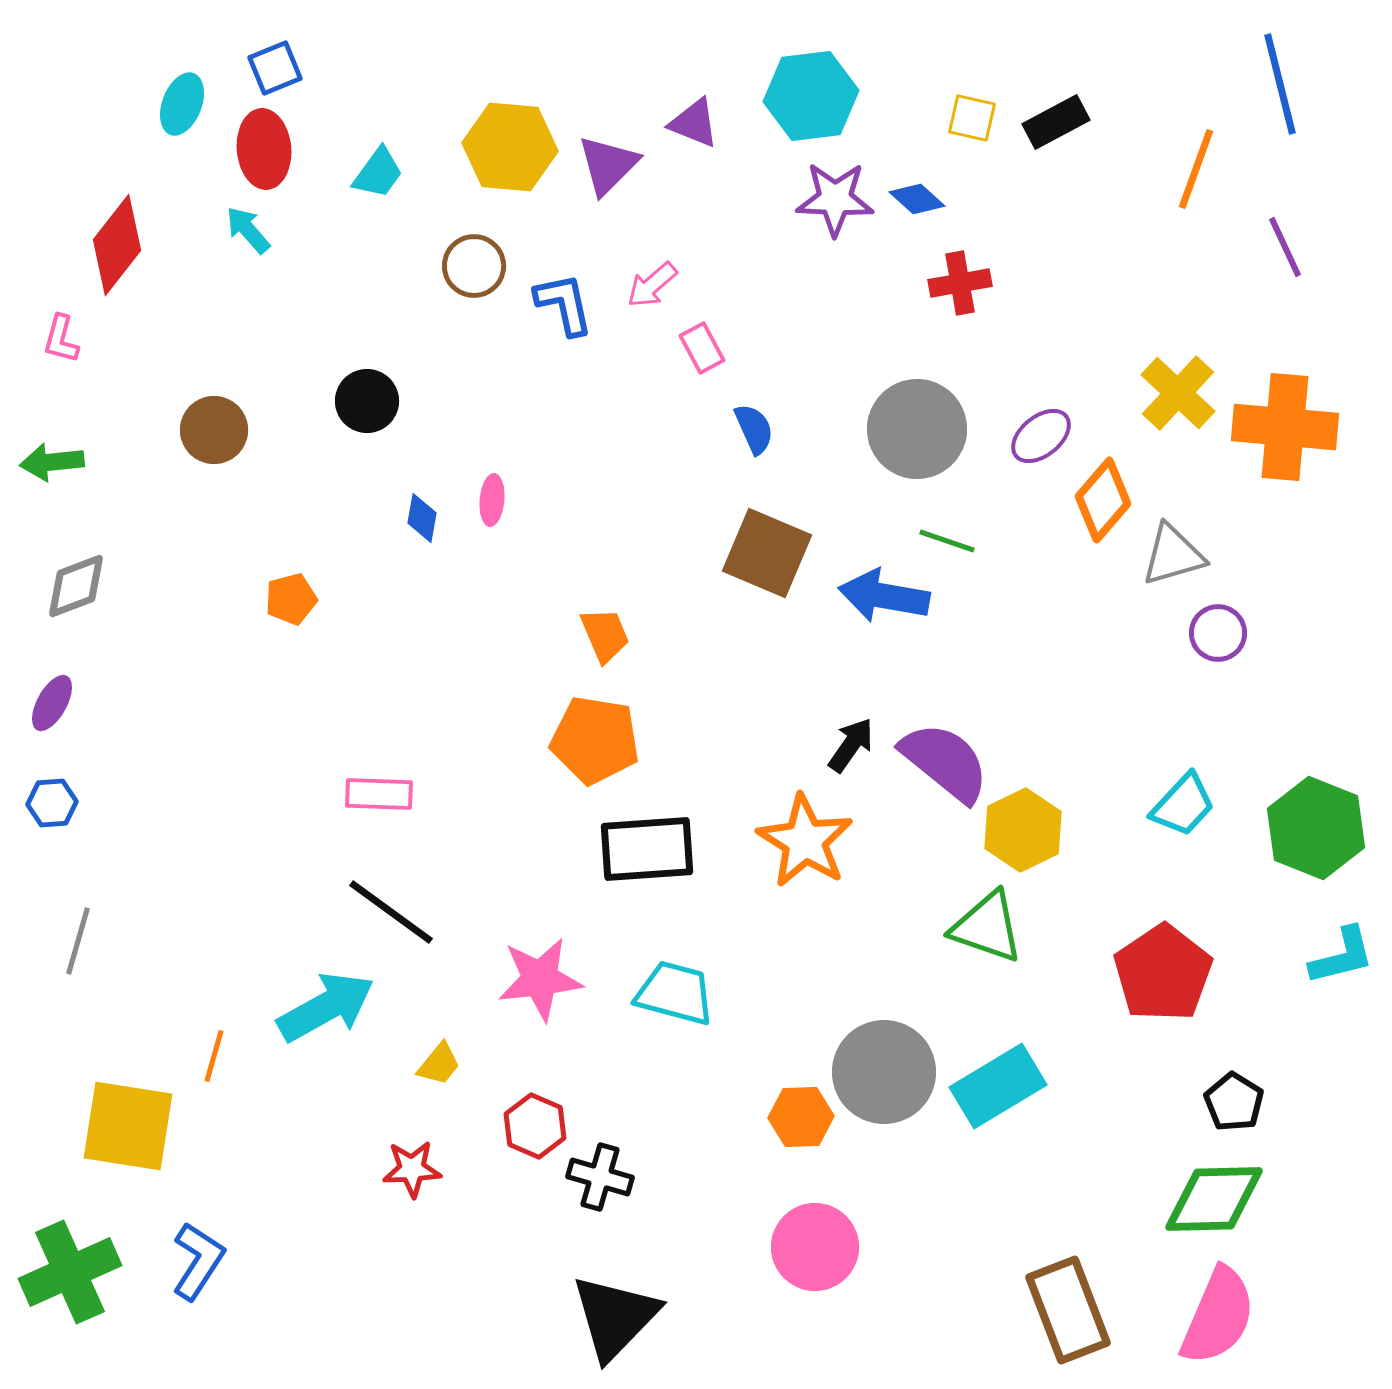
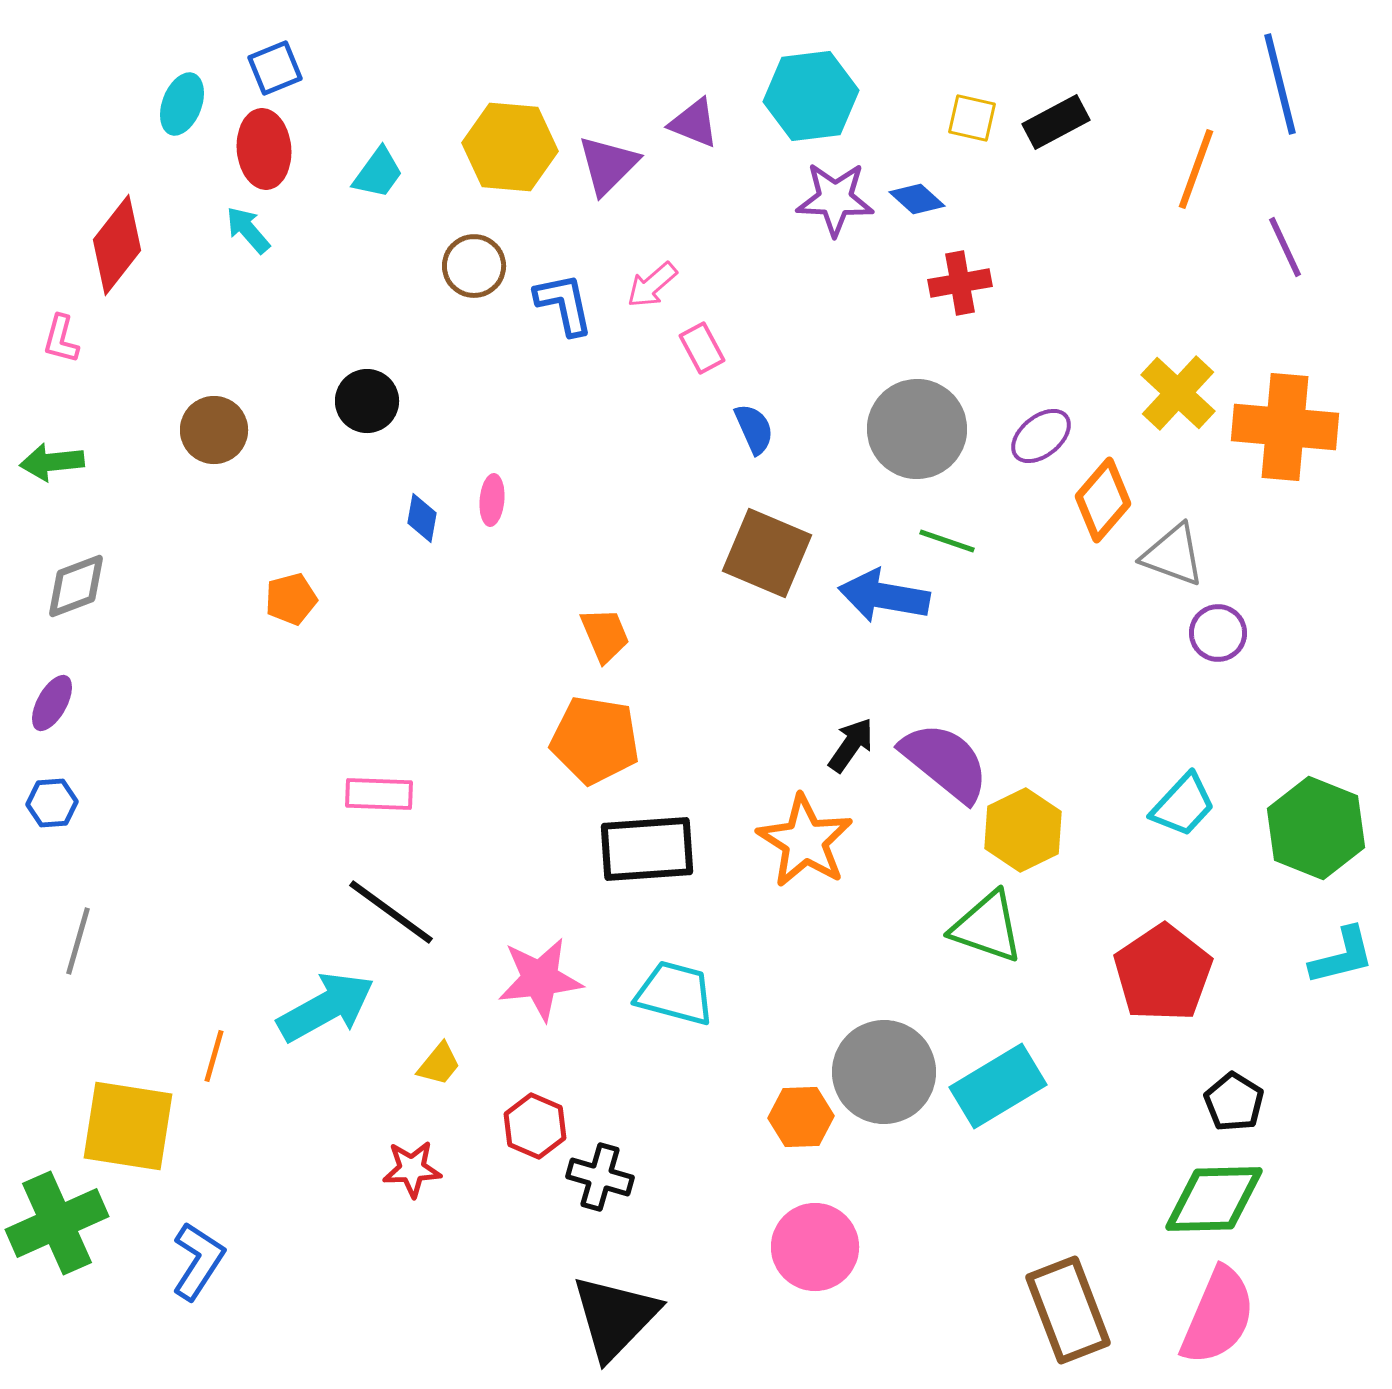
gray triangle at (1173, 555): rotated 36 degrees clockwise
green cross at (70, 1272): moved 13 px left, 49 px up
